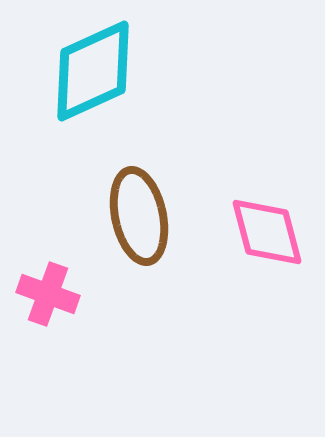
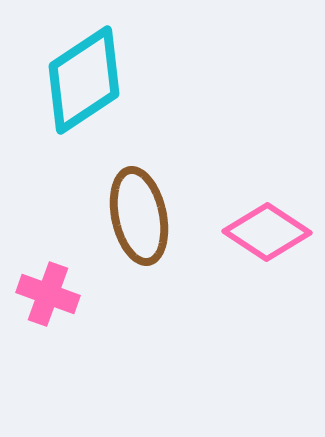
cyan diamond: moved 9 px left, 9 px down; rotated 9 degrees counterclockwise
pink diamond: rotated 42 degrees counterclockwise
